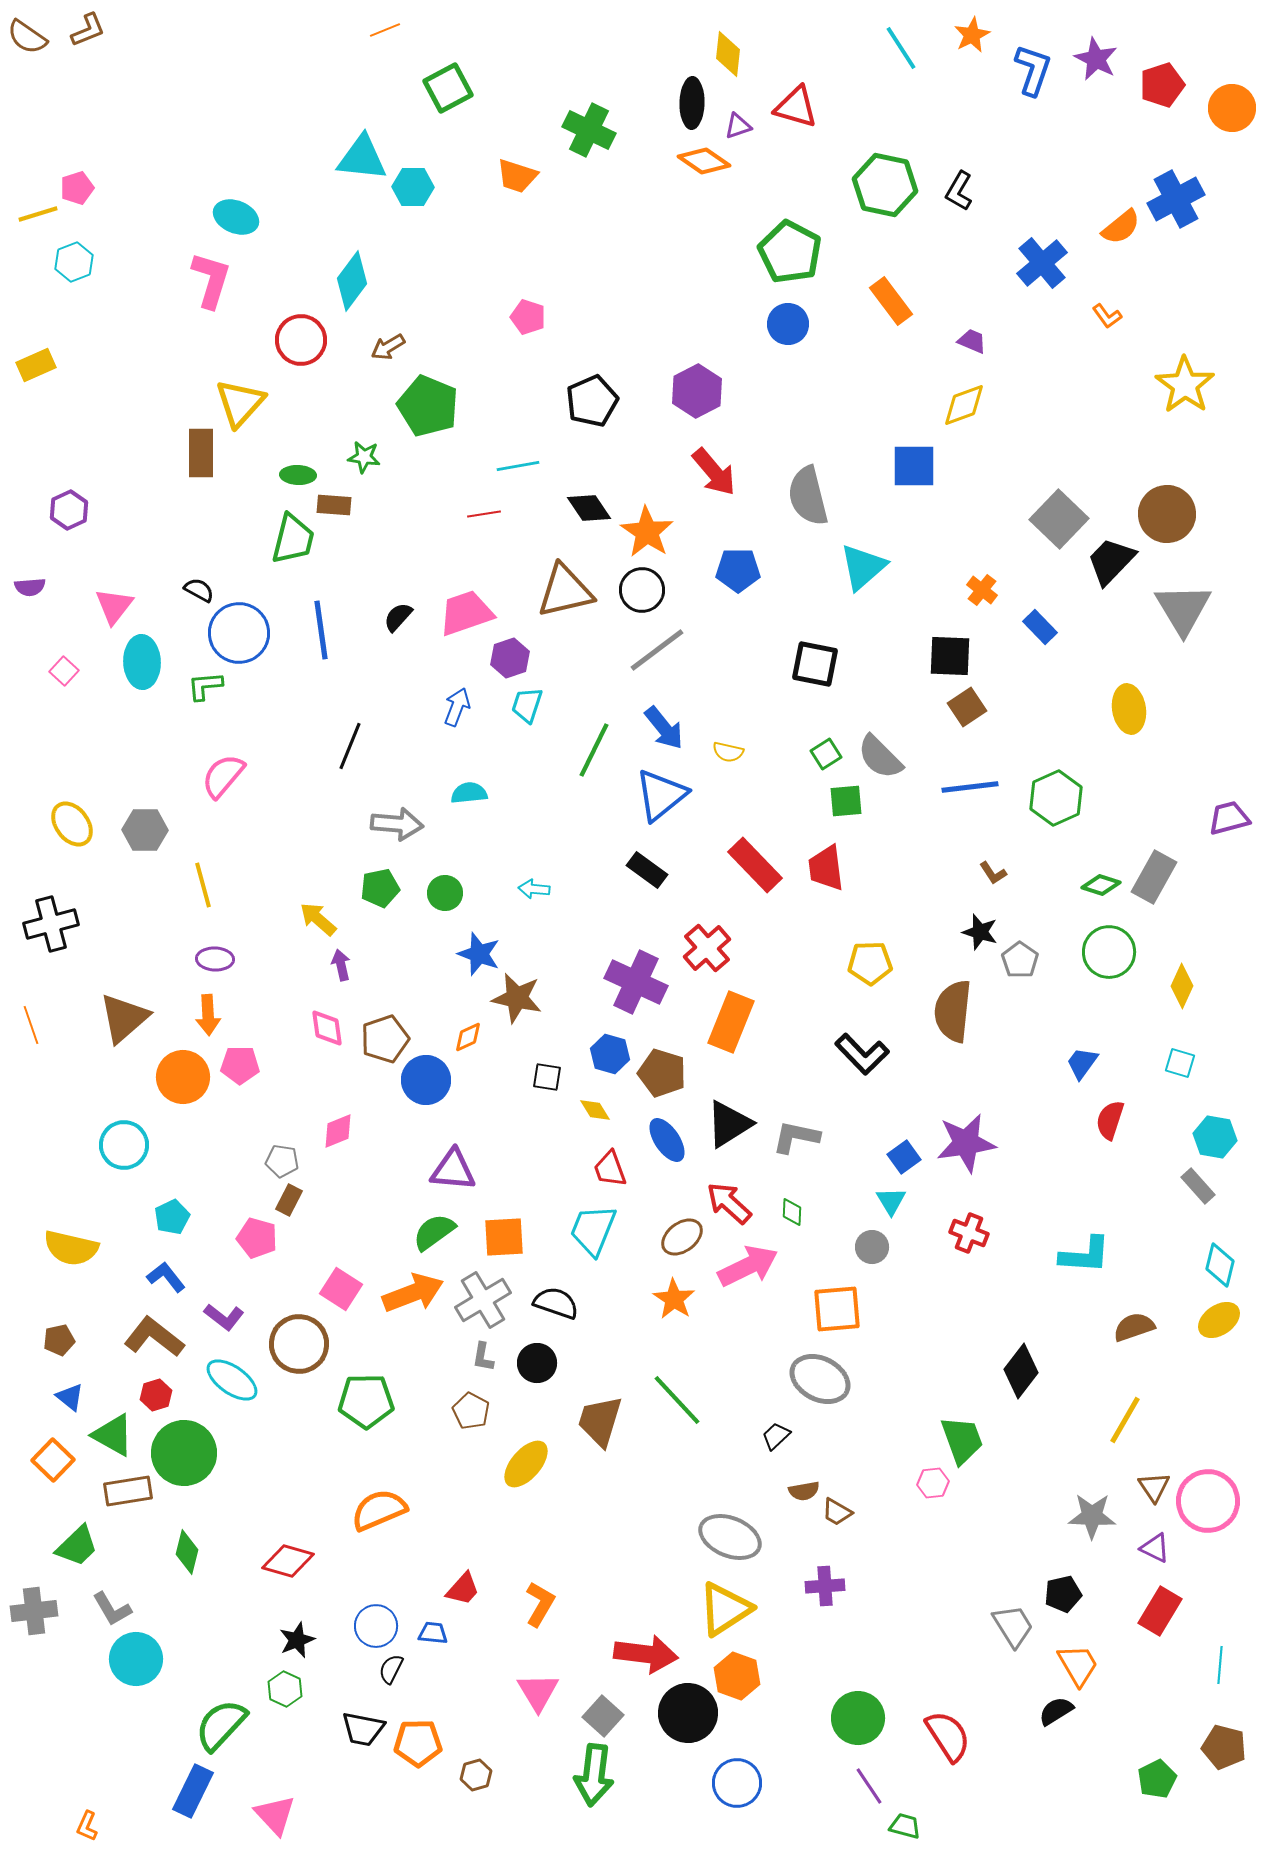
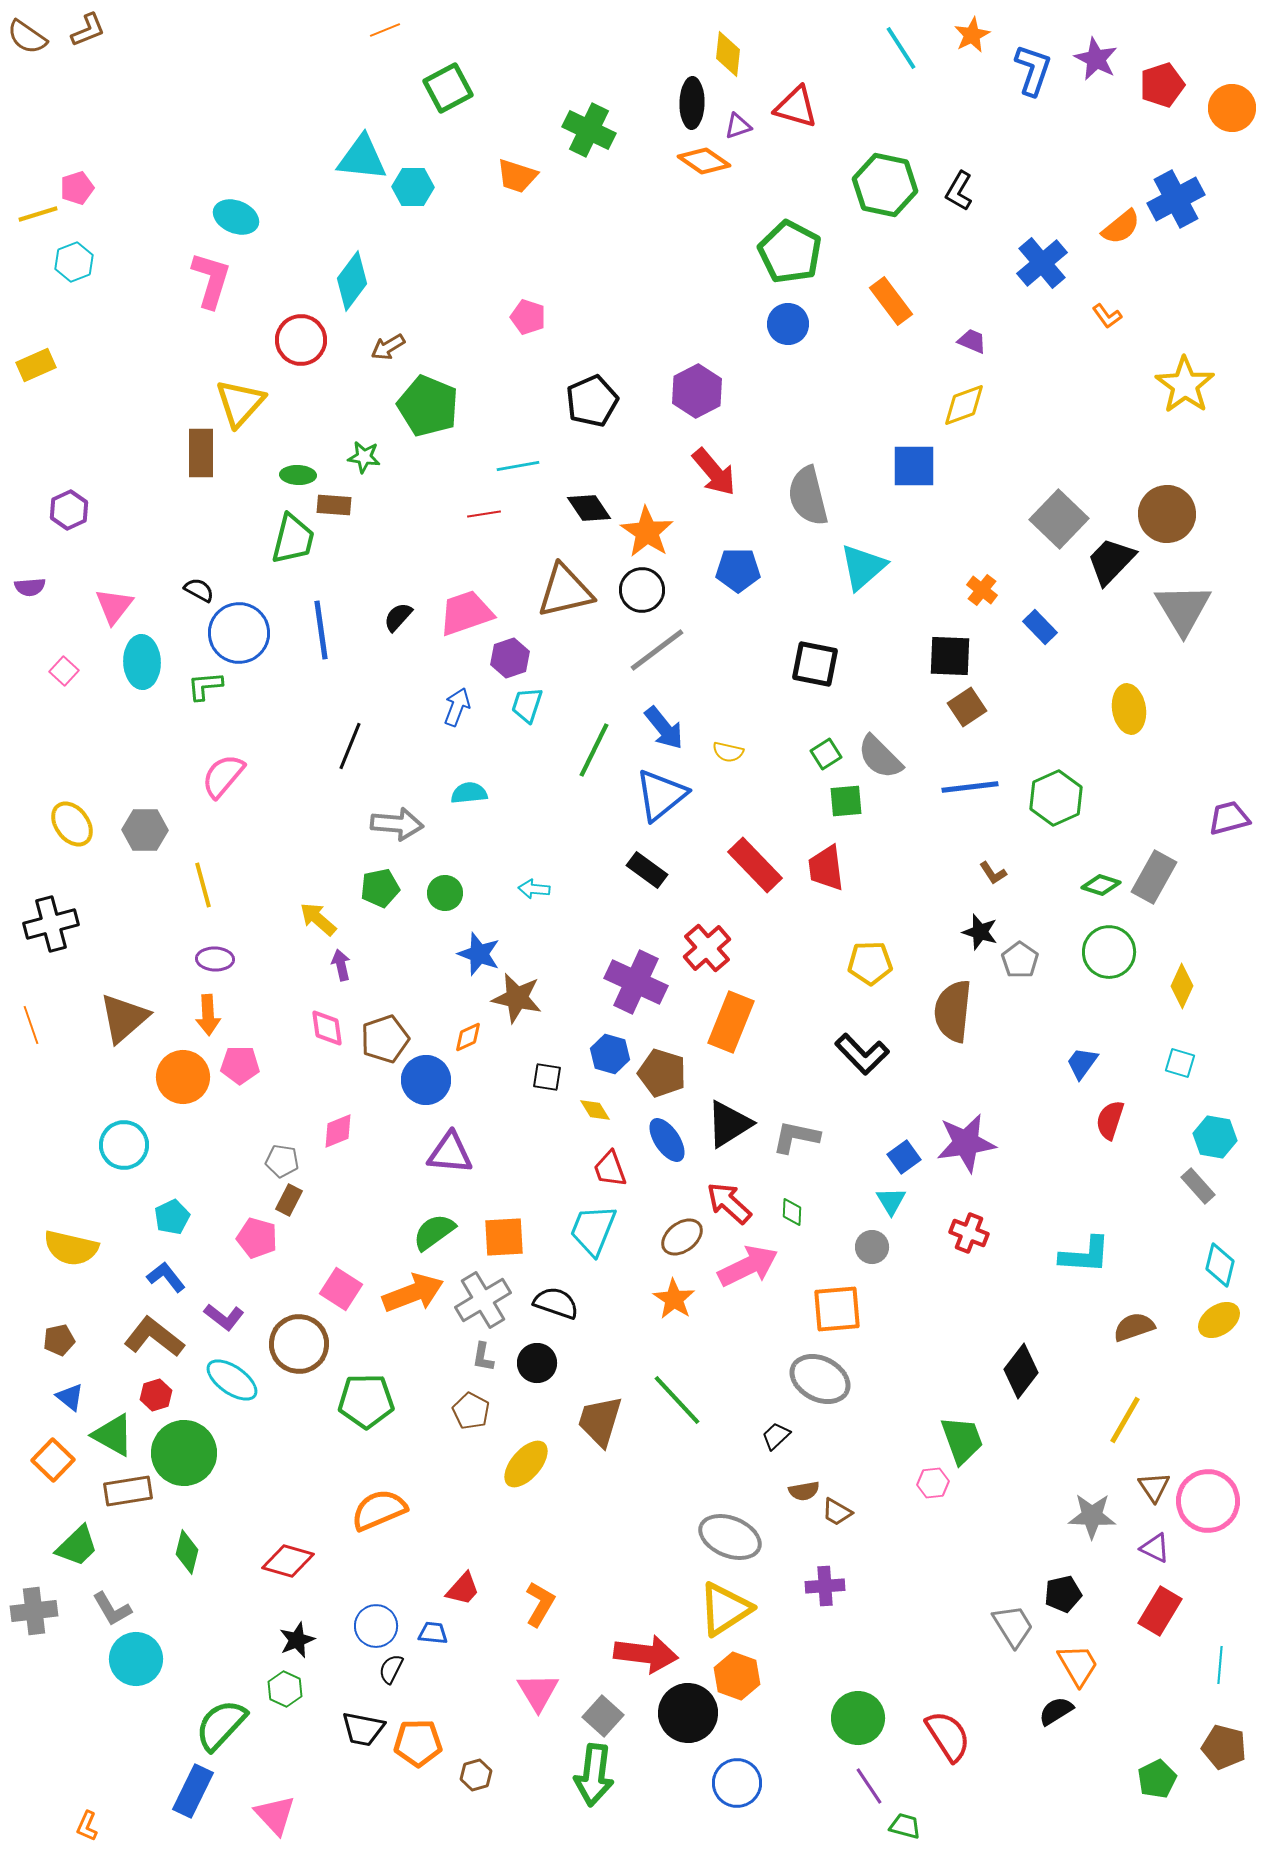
purple triangle at (453, 1170): moved 3 px left, 17 px up
